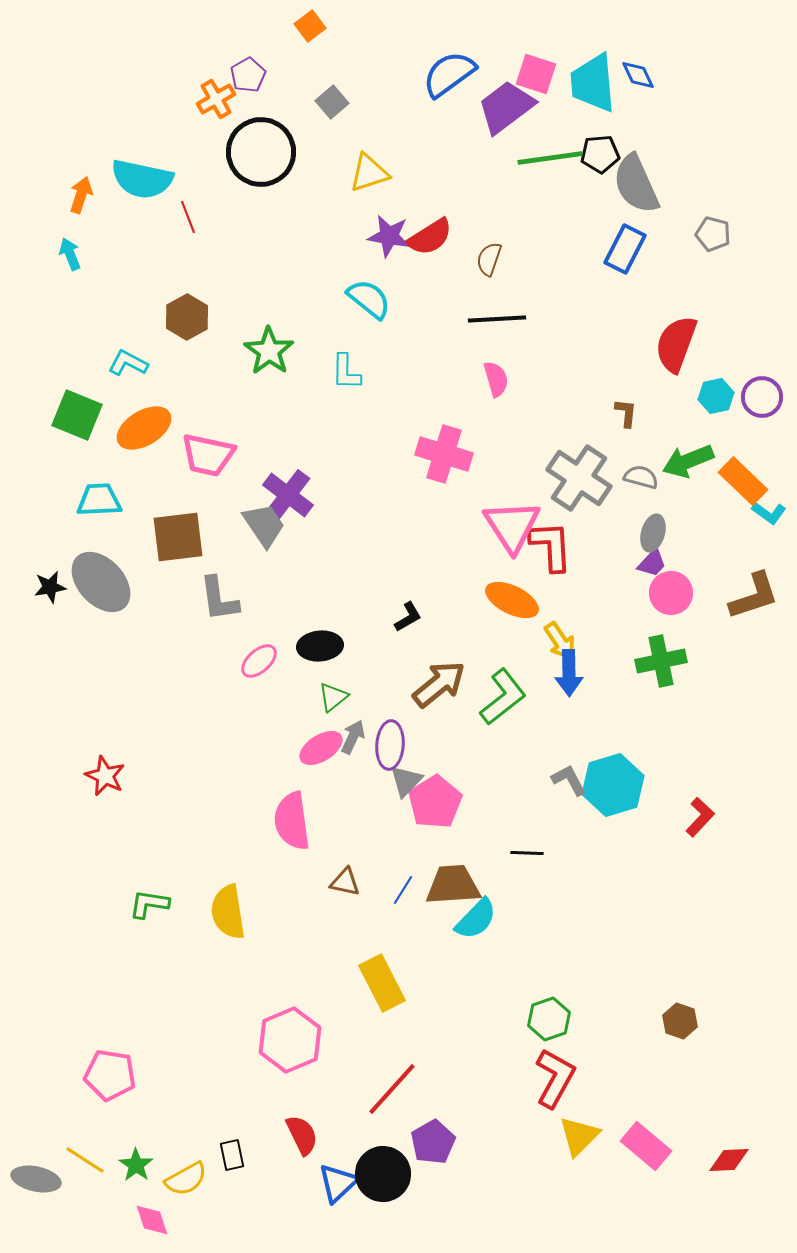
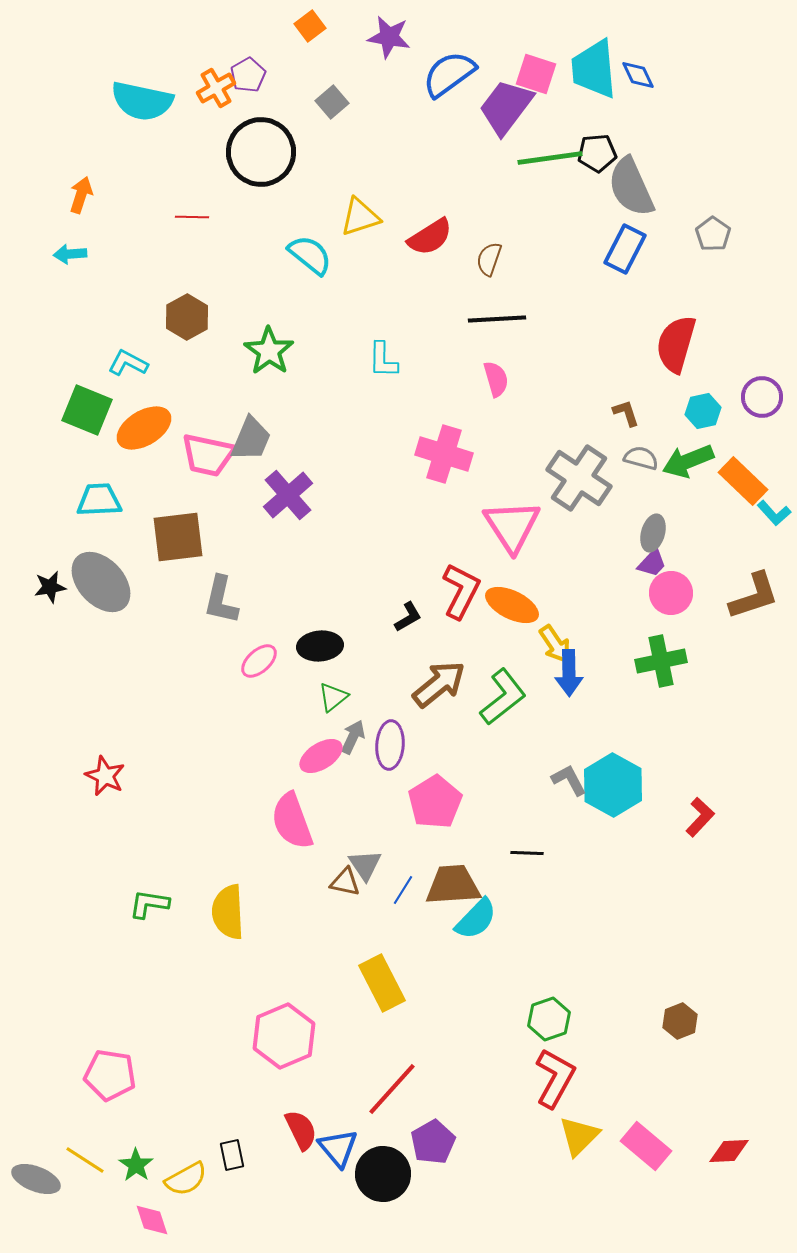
cyan trapezoid at (593, 83): moved 1 px right, 14 px up
orange cross at (216, 99): moved 11 px up
purple trapezoid at (506, 107): rotated 16 degrees counterclockwise
black pentagon at (600, 154): moved 3 px left, 1 px up
yellow triangle at (369, 173): moved 9 px left, 44 px down
cyan semicircle at (142, 179): moved 78 px up
gray semicircle at (636, 184): moved 5 px left, 3 px down
red line at (188, 217): moved 4 px right; rotated 68 degrees counterclockwise
gray pentagon at (713, 234): rotated 20 degrees clockwise
purple star at (389, 236): moved 199 px up
cyan arrow at (70, 254): rotated 72 degrees counterclockwise
cyan semicircle at (369, 299): moved 59 px left, 44 px up
red semicircle at (676, 344): rotated 4 degrees counterclockwise
cyan L-shape at (346, 372): moved 37 px right, 12 px up
cyan hexagon at (716, 396): moved 13 px left, 15 px down
brown L-shape at (626, 413): rotated 24 degrees counterclockwise
green square at (77, 415): moved 10 px right, 5 px up
gray semicircle at (641, 477): moved 19 px up
purple cross at (288, 495): rotated 12 degrees clockwise
cyan L-shape at (769, 513): moved 5 px right; rotated 12 degrees clockwise
gray trapezoid at (264, 525): moved 13 px left, 86 px up; rotated 57 degrees clockwise
red L-shape at (551, 546): moved 90 px left, 45 px down; rotated 30 degrees clockwise
gray L-shape at (219, 599): moved 2 px right, 1 px down; rotated 21 degrees clockwise
orange ellipse at (512, 600): moved 5 px down
yellow arrow at (560, 641): moved 5 px left, 3 px down
pink ellipse at (321, 748): moved 8 px down
gray triangle at (406, 781): moved 41 px left, 84 px down; rotated 18 degrees counterclockwise
cyan hexagon at (613, 785): rotated 14 degrees counterclockwise
pink semicircle at (292, 821): rotated 12 degrees counterclockwise
yellow semicircle at (228, 912): rotated 6 degrees clockwise
brown hexagon at (680, 1021): rotated 20 degrees clockwise
pink hexagon at (290, 1040): moved 6 px left, 4 px up
red semicircle at (302, 1135): moved 1 px left, 5 px up
red diamond at (729, 1160): moved 9 px up
gray ellipse at (36, 1179): rotated 9 degrees clockwise
blue triangle at (338, 1183): moved 35 px up; rotated 27 degrees counterclockwise
